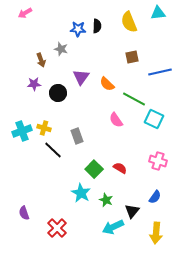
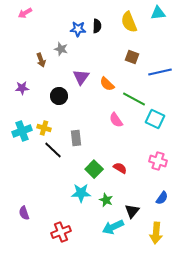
brown square: rotated 32 degrees clockwise
purple star: moved 12 px left, 4 px down
black circle: moved 1 px right, 3 px down
cyan square: moved 1 px right
gray rectangle: moved 1 px left, 2 px down; rotated 14 degrees clockwise
cyan star: rotated 30 degrees counterclockwise
blue semicircle: moved 7 px right, 1 px down
red cross: moved 4 px right, 4 px down; rotated 24 degrees clockwise
